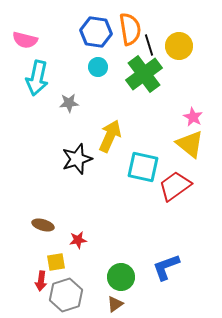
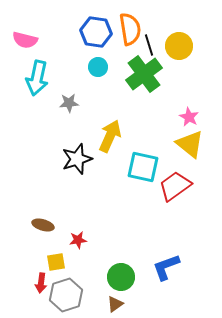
pink star: moved 4 px left
red arrow: moved 2 px down
